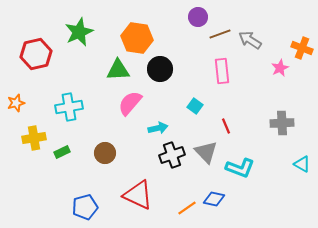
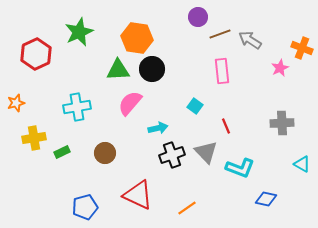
red hexagon: rotated 12 degrees counterclockwise
black circle: moved 8 px left
cyan cross: moved 8 px right
blue diamond: moved 52 px right
